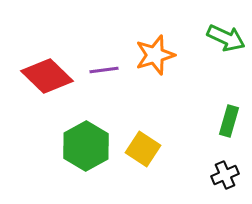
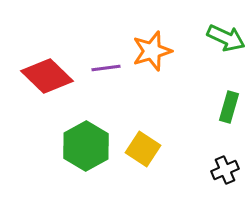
orange star: moved 3 px left, 4 px up
purple line: moved 2 px right, 2 px up
green rectangle: moved 14 px up
black cross: moved 5 px up
